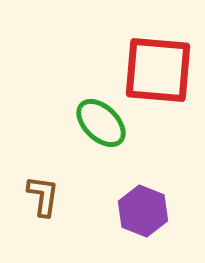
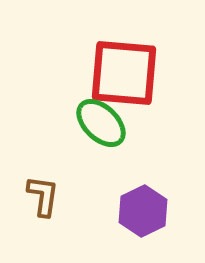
red square: moved 34 px left, 3 px down
purple hexagon: rotated 12 degrees clockwise
